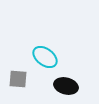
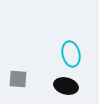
cyan ellipse: moved 26 px right, 3 px up; rotated 40 degrees clockwise
